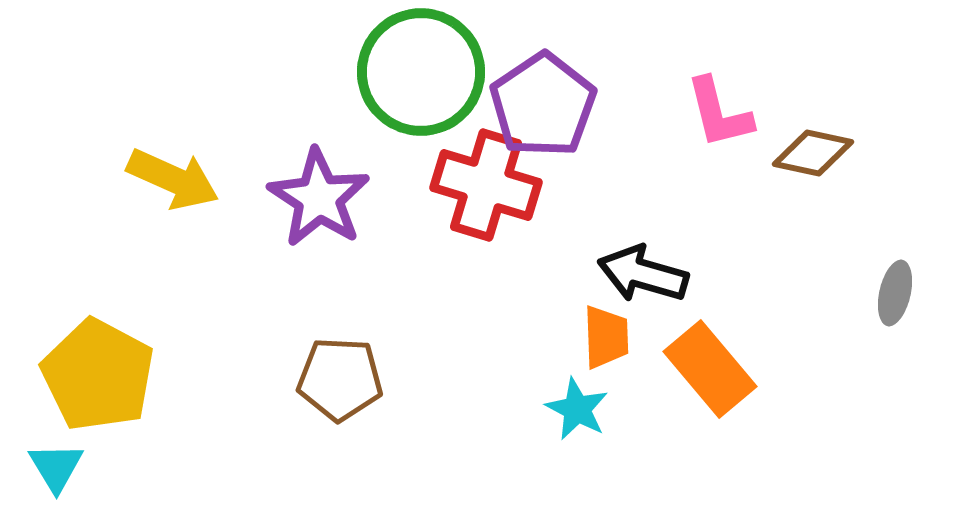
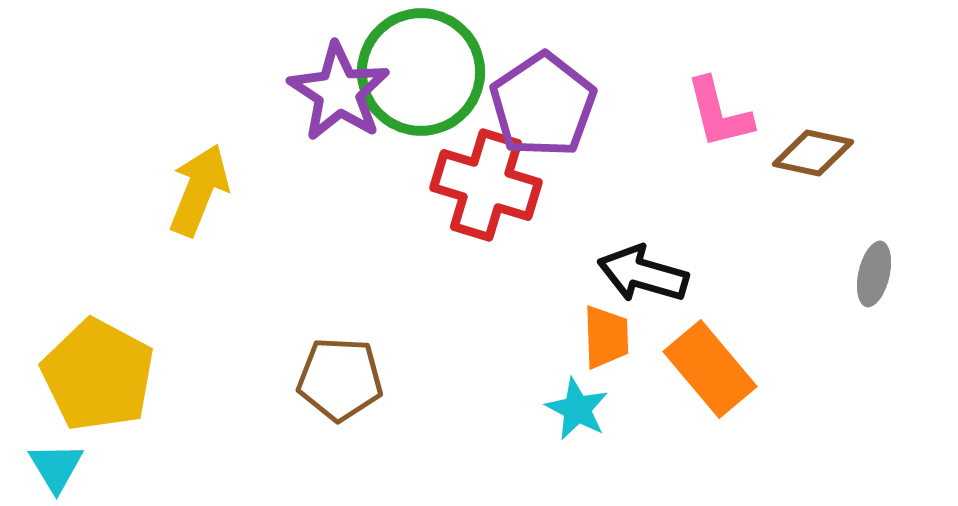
yellow arrow: moved 26 px right, 11 px down; rotated 92 degrees counterclockwise
purple star: moved 20 px right, 106 px up
gray ellipse: moved 21 px left, 19 px up
